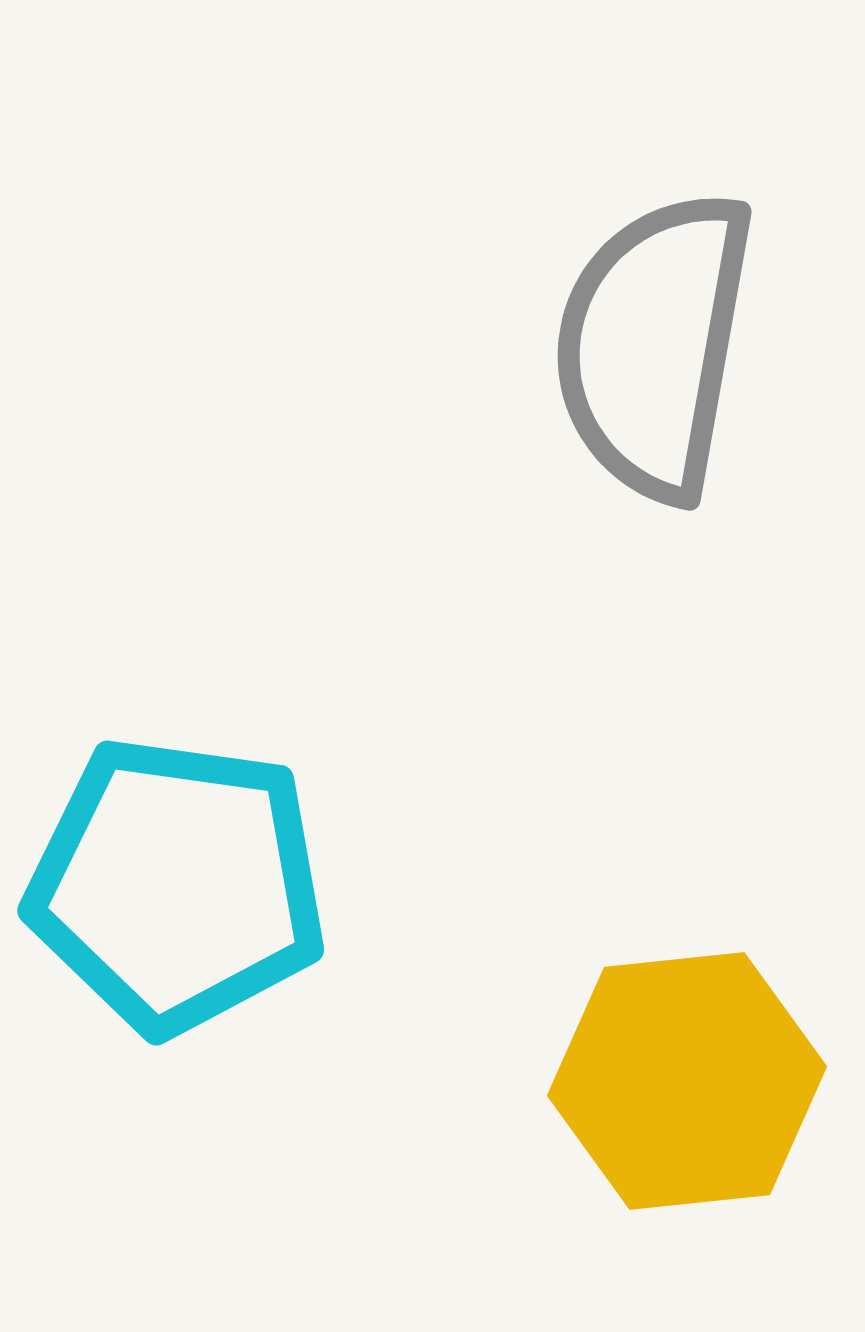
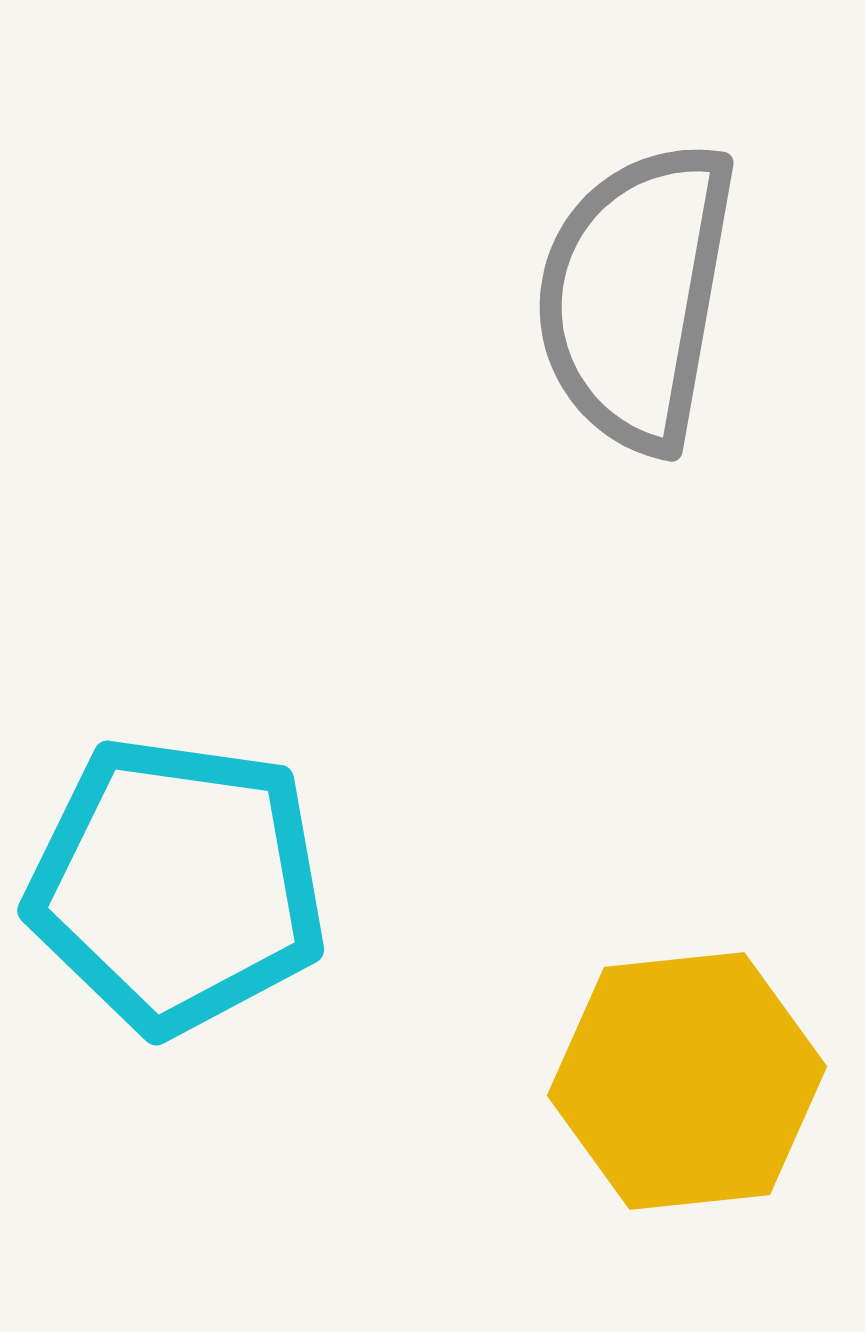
gray semicircle: moved 18 px left, 49 px up
